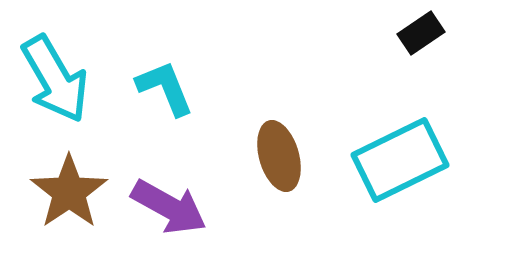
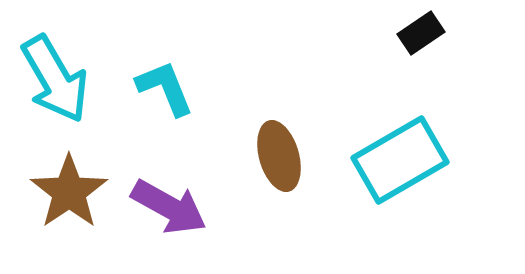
cyan rectangle: rotated 4 degrees counterclockwise
